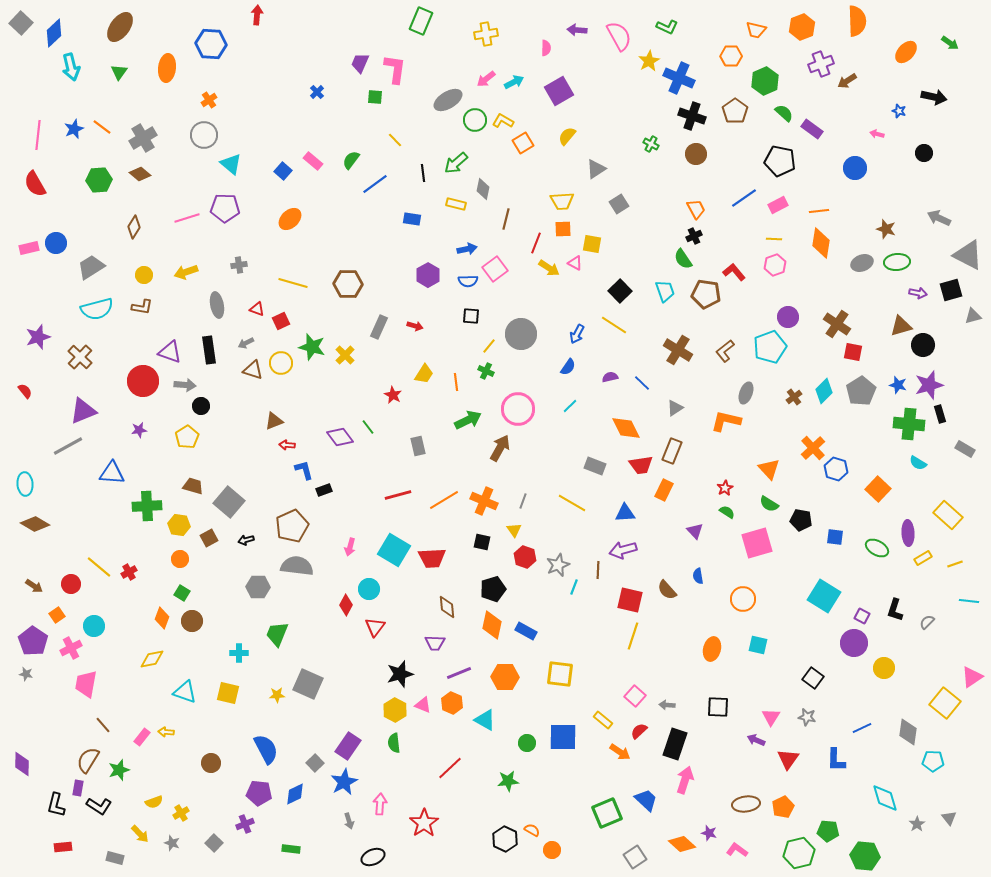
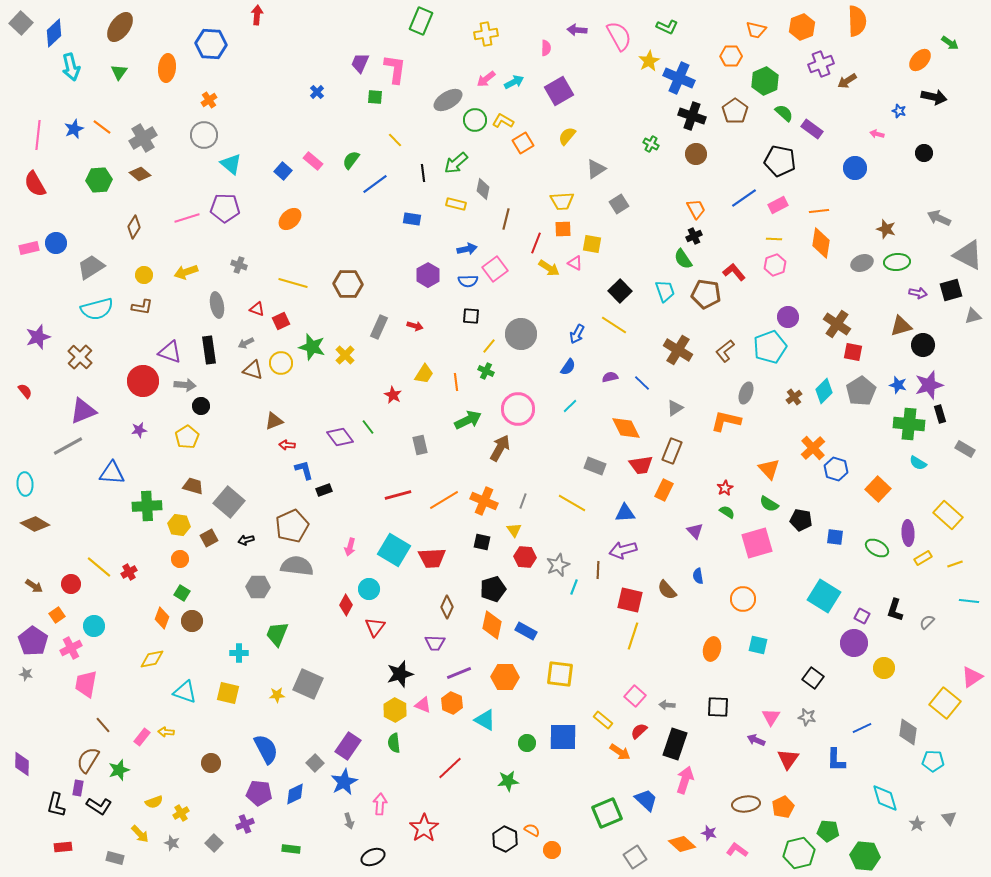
orange ellipse at (906, 52): moved 14 px right, 8 px down
gray cross at (239, 265): rotated 28 degrees clockwise
gray rectangle at (418, 446): moved 2 px right, 1 px up
red hexagon at (525, 557): rotated 15 degrees counterclockwise
brown diamond at (447, 607): rotated 30 degrees clockwise
red star at (424, 823): moved 5 px down
